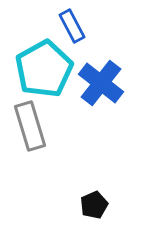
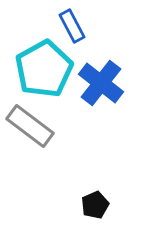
gray rectangle: rotated 36 degrees counterclockwise
black pentagon: moved 1 px right
